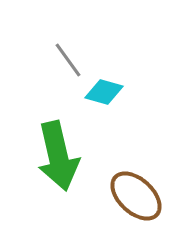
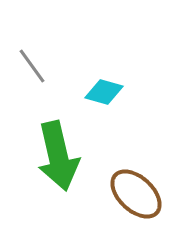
gray line: moved 36 px left, 6 px down
brown ellipse: moved 2 px up
